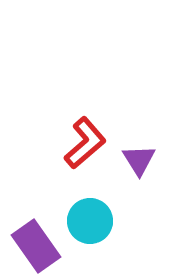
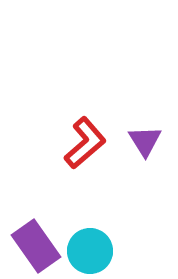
purple triangle: moved 6 px right, 19 px up
cyan circle: moved 30 px down
